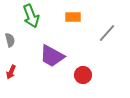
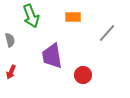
purple trapezoid: rotated 52 degrees clockwise
